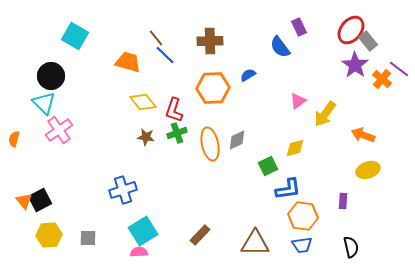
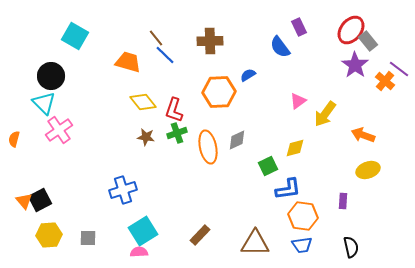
orange cross at (382, 79): moved 3 px right, 2 px down
orange hexagon at (213, 88): moved 6 px right, 4 px down
orange ellipse at (210, 144): moved 2 px left, 3 px down
